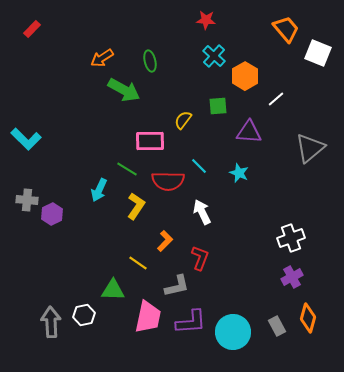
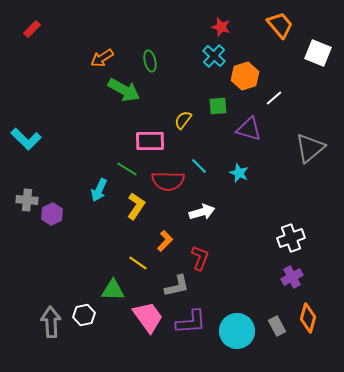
red star: moved 15 px right, 7 px down; rotated 12 degrees clockwise
orange trapezoid: moved 6 px left, 4 px up
orange hexagon: rotated 12 degrees clockwise
white line: moved 2 px left, 1 px up
purple triangle: moved 3 px up; rotated 12 degrees clockwise
white arrow: rotated 100 degrees clockwise
pink trapezoid: rotated 48 degrees counterclockwise
cyan circle: moved 4 px right, 1 px up
